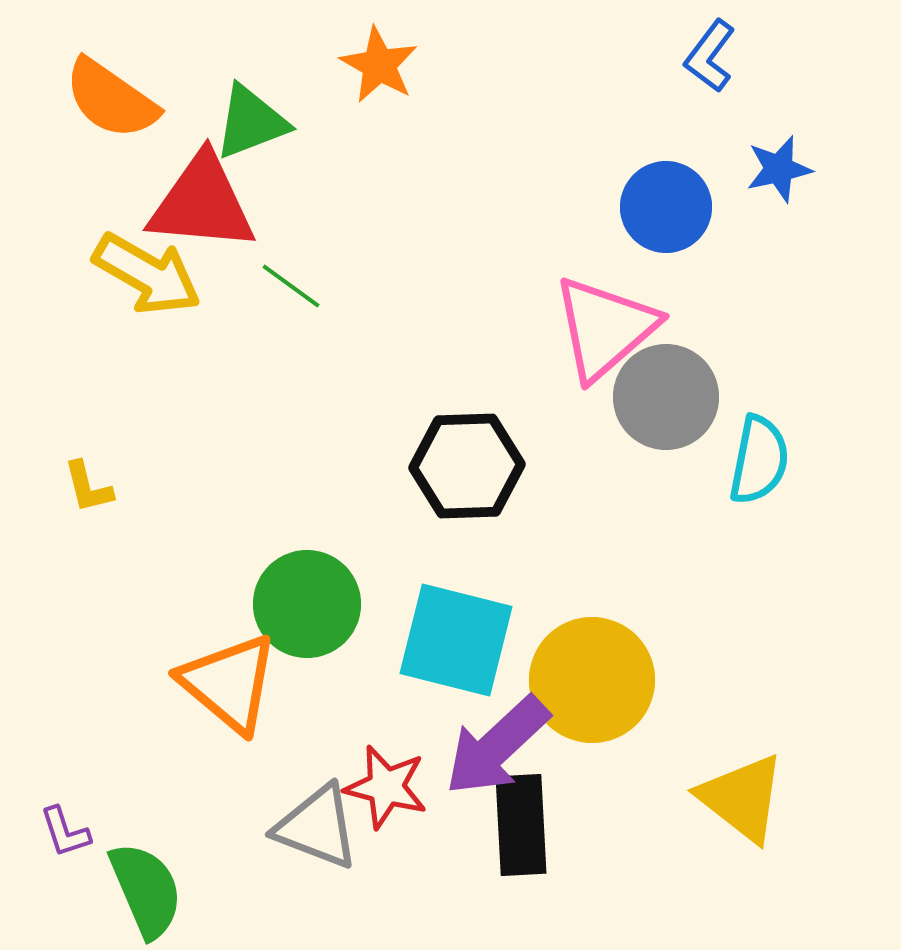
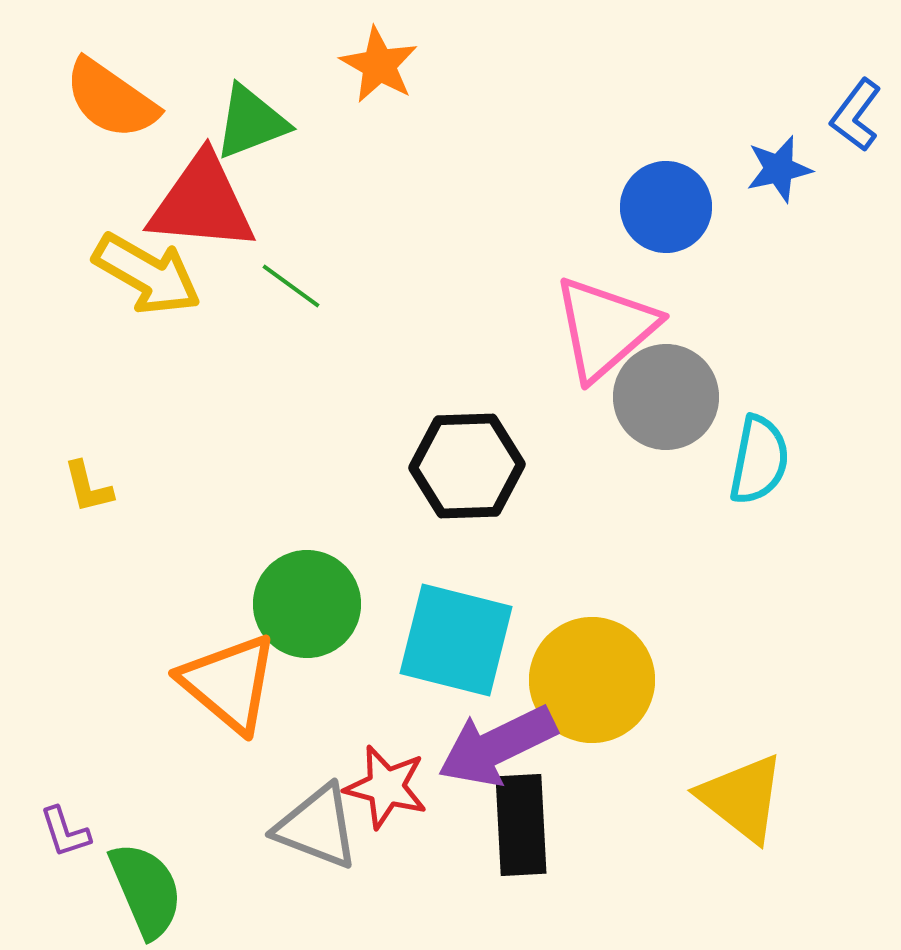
blue L-shape: moved 146 px right, 59 px down
purple arrow: rotated 17 degrees clockwise
